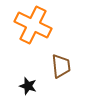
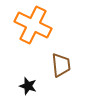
brown trapezoid: moved 1 px up
